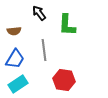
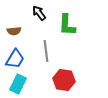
gray line: moved 2 px right, 1 px down
cyan rectangle: rotated 30 degrees counterclockwise
